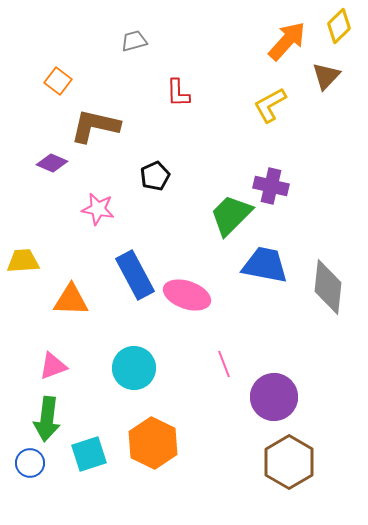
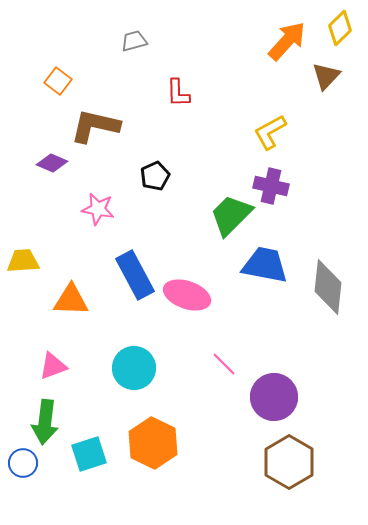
yellow diamond: moved 1 px right, 2 px down
yellow L-shape: moved 27 px down
pink line: rotated 24 degrees counterclockwise
green arrow: moved 2 px left, 3 px down
blue circle: moved 7 px left
